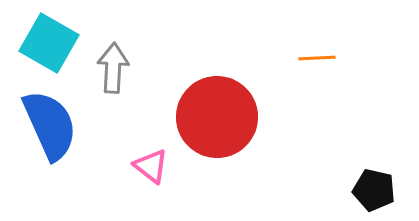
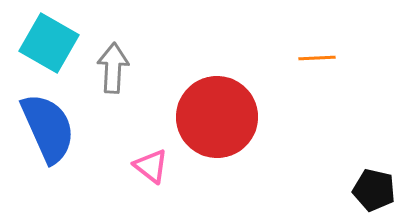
blue semicircle: moved 2 px left, 3 px down
